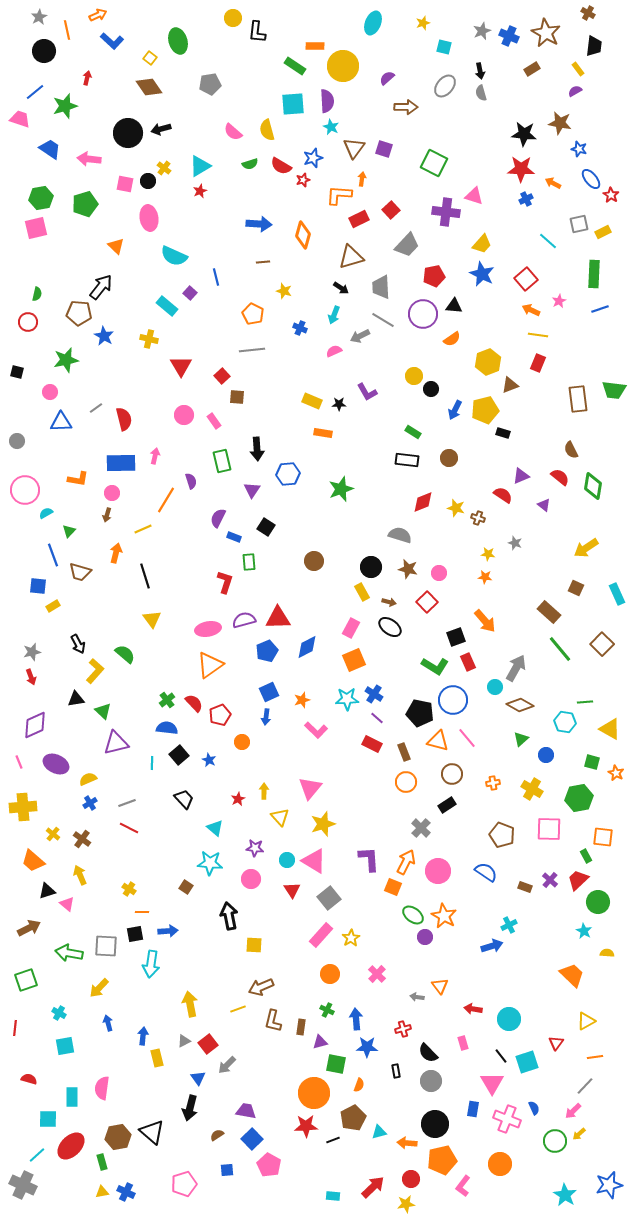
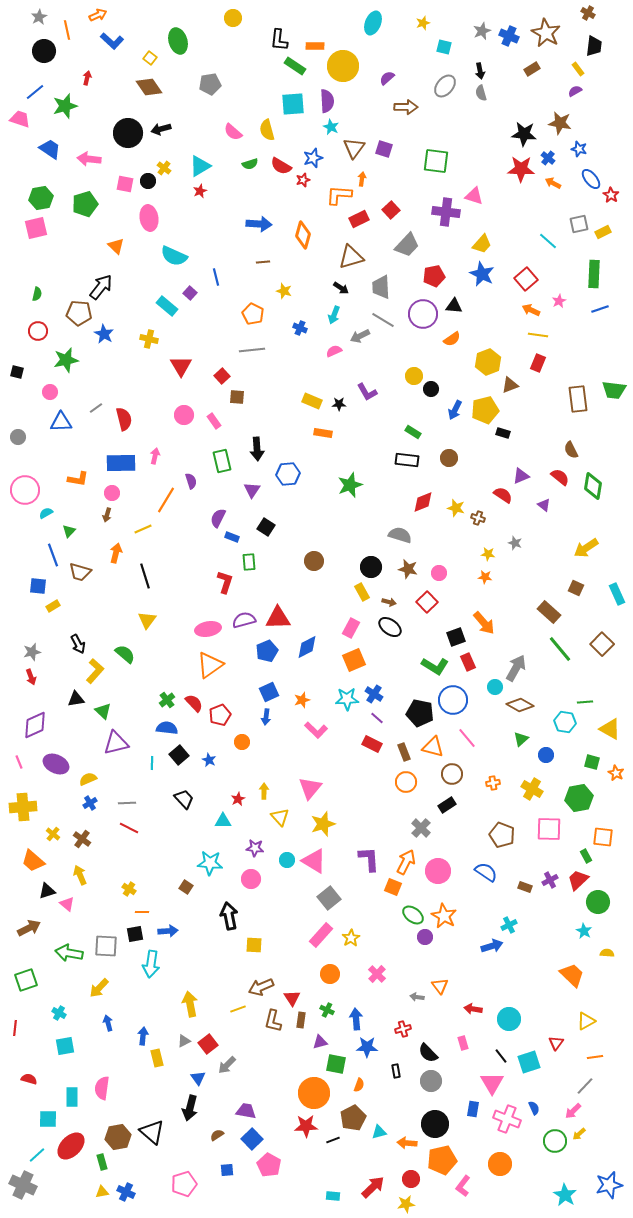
black L-shape at (257, 32): moved 22 px right, 8 px down
green square at (434, 163): moved 2 px right, 2 px up; rotated 20 degrees counterclockwise
blue cross at (526, 199): moved 22 px right, 41 px up; rotated 24 degrees counterclockwise
red circle at (28, 322): moved 10 px right, 9 px down
blue star at (104, 336): moved 2 px up
gray circle at (17, 441): moved 1 px right, 4 px up
green star at (341, 489): moved 9 px right, 4 px up
blue rectangle at (234, 537): moved 2 px left
yellow triangle at (152, 619): moved 5 px left, 1 px down; rotated 12 degrees clockwise
orange arrow at (485, 621): moved 1 px left, 2 px down
orange triangle at (438, 741): moved 5 px left, 6 px down
gray line at (127, 803): rotated 18 degrees clockwise
cyan triangle at (215, 828): moved 8 px right, 7 px up; rotated 42 degrees counterclockwise
purple cross at (550, 880): rotated 21 degrees clockwise
red triangle at (292, 890): moved 108 px down
brown rectangle at (301, 1027): moved 7 px up
cyan square at (527, 1062): moved 2 px right
